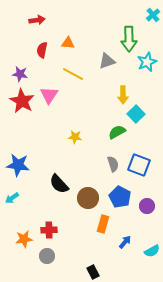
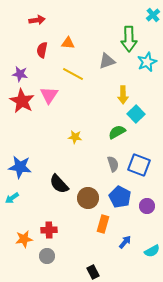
blue star: moved 2 px right, 2 px down
